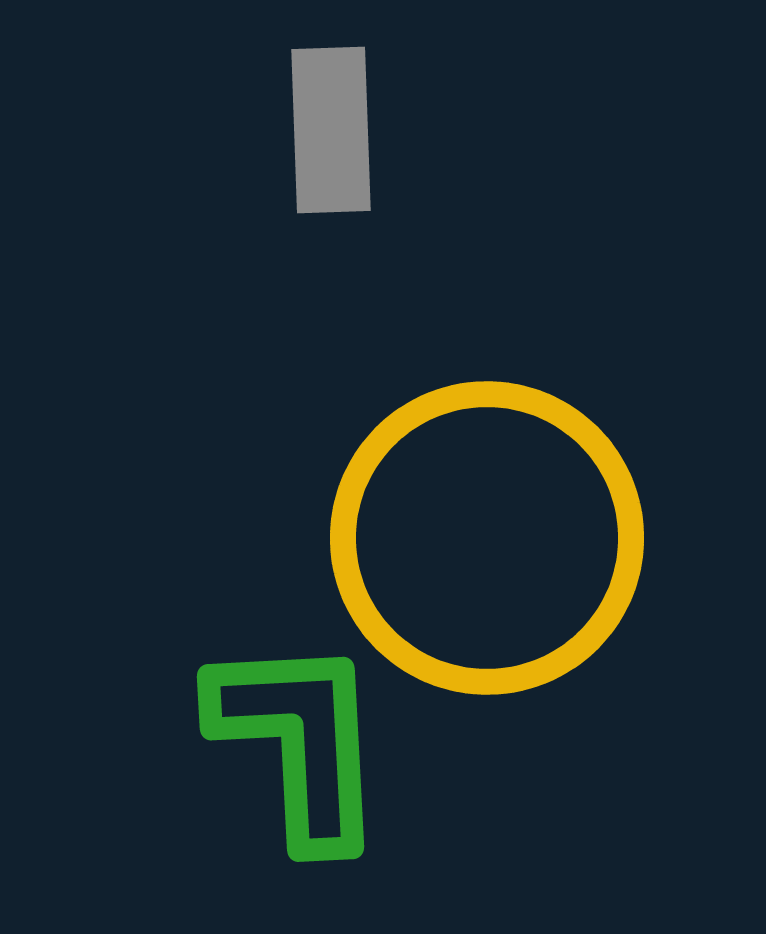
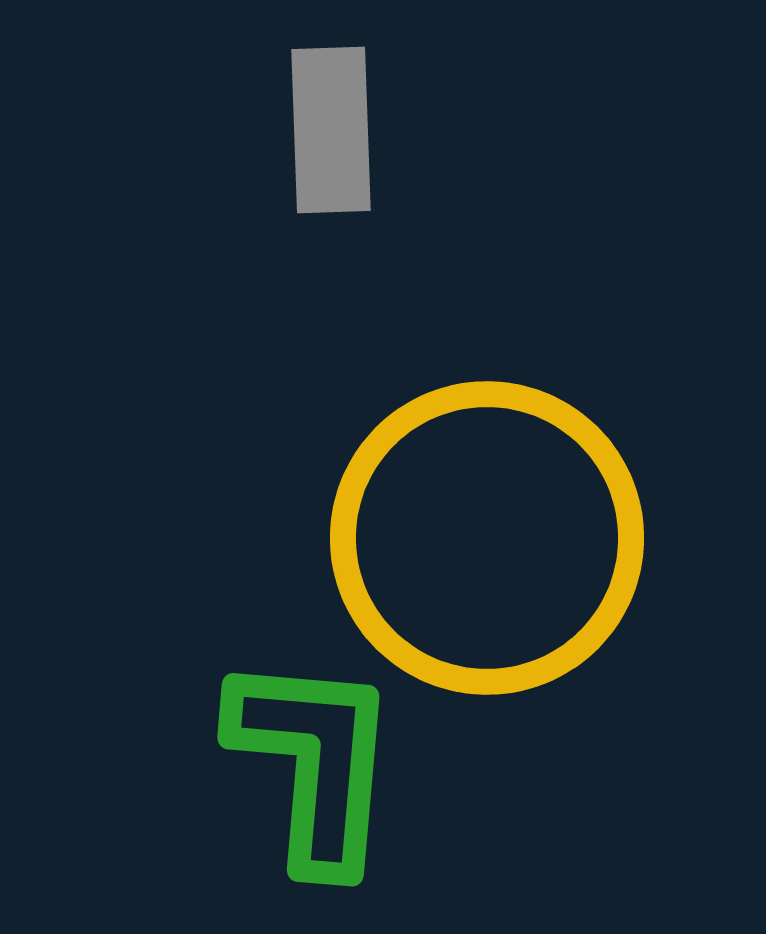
green L-shape: moved 15 px right, 21 px down; rotated 8 degrees clockwise
